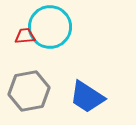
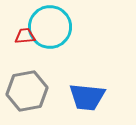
gray hexagon: moved 2 px left
blue trapezoid: rotated 27 degrees counterclockwise
